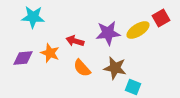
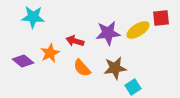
red square: rotated 24 degrees clockwise
orange star: rotated 24 degrees clockwise
purple diamond: moved 3 px down; rotated 45 degrees clockwise
brown star: rotated 20 degrees counterclockwise
cyan square: rotated 35 degrees clockwise
